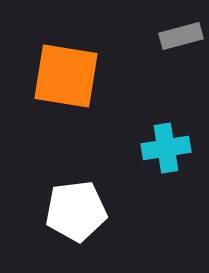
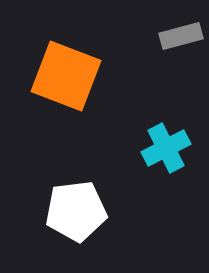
orange square: rotated 12 degrees clockwise
cyan cross: rotated 18 degrees counterclockwise
